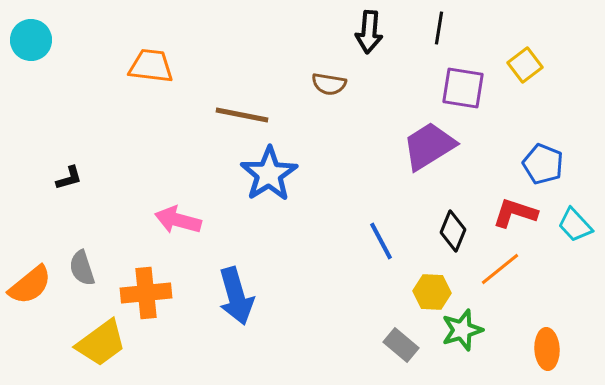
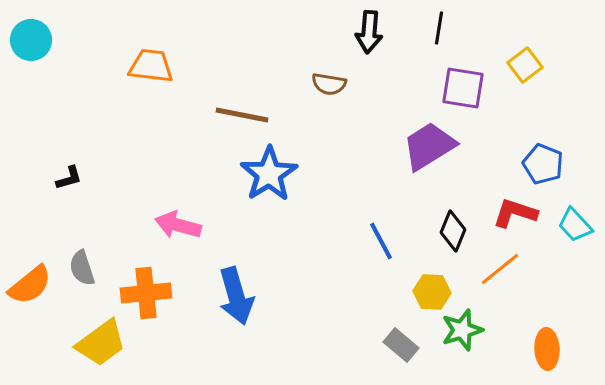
pink arrow: moved 5 px down
